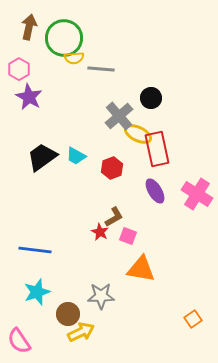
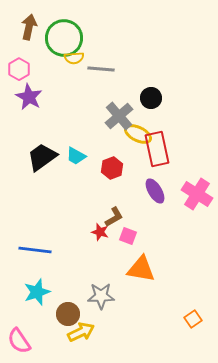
red star: rotated 12 degrees counterclockwise
